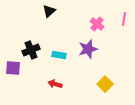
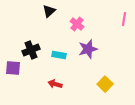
pink cross: moved 20 px left
